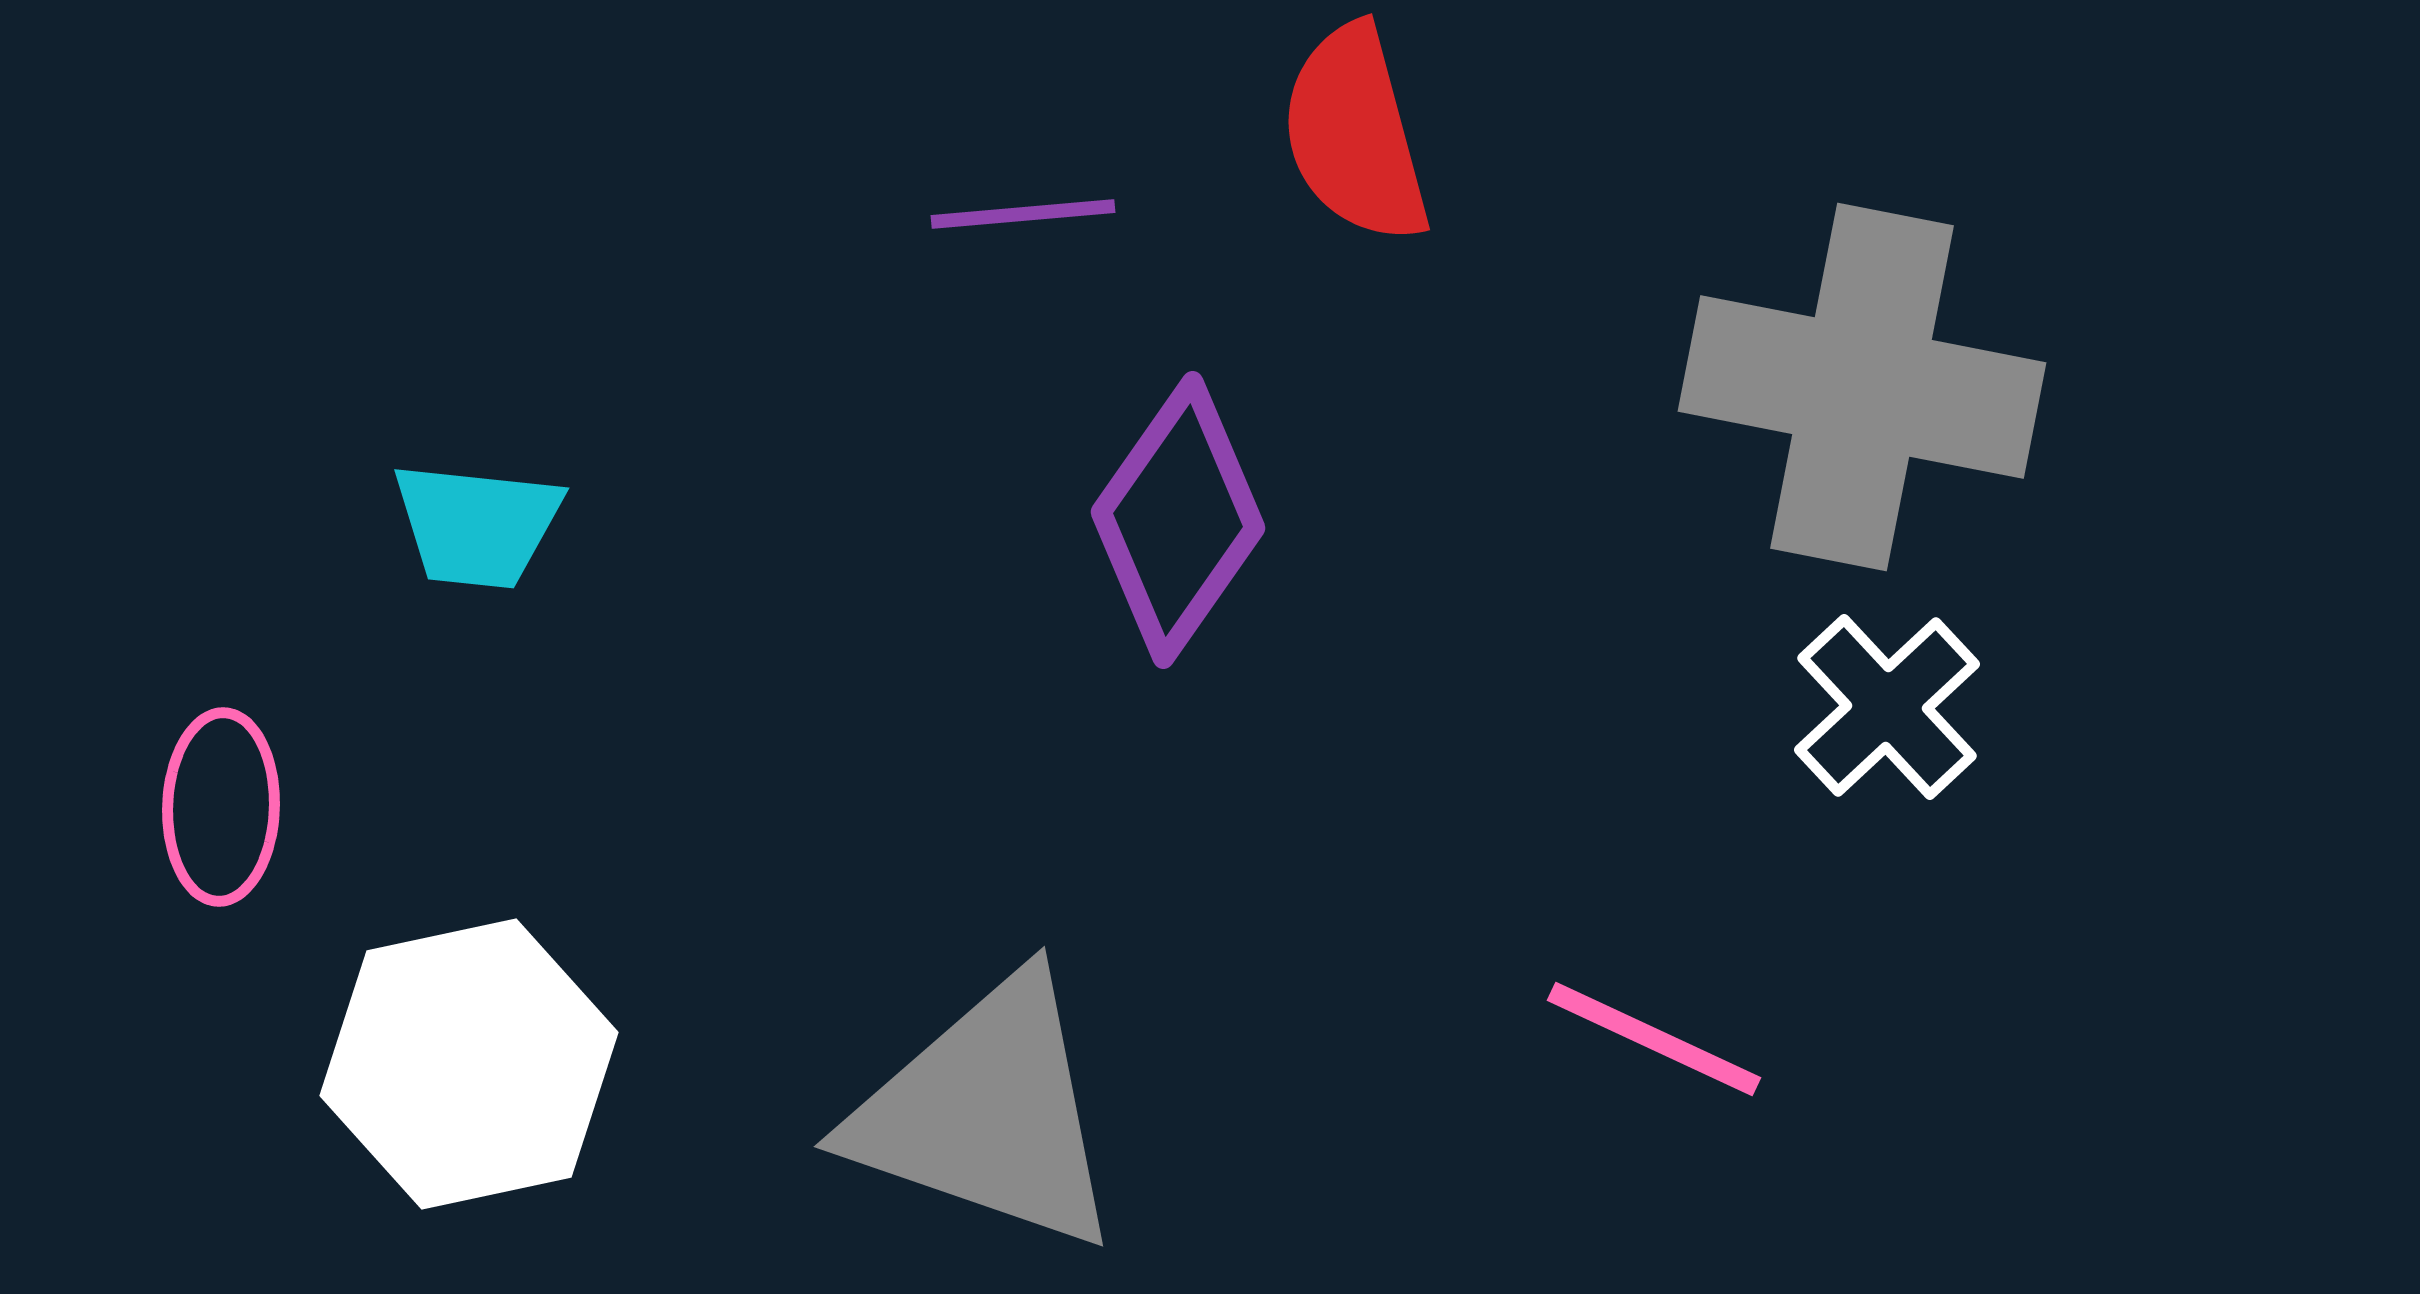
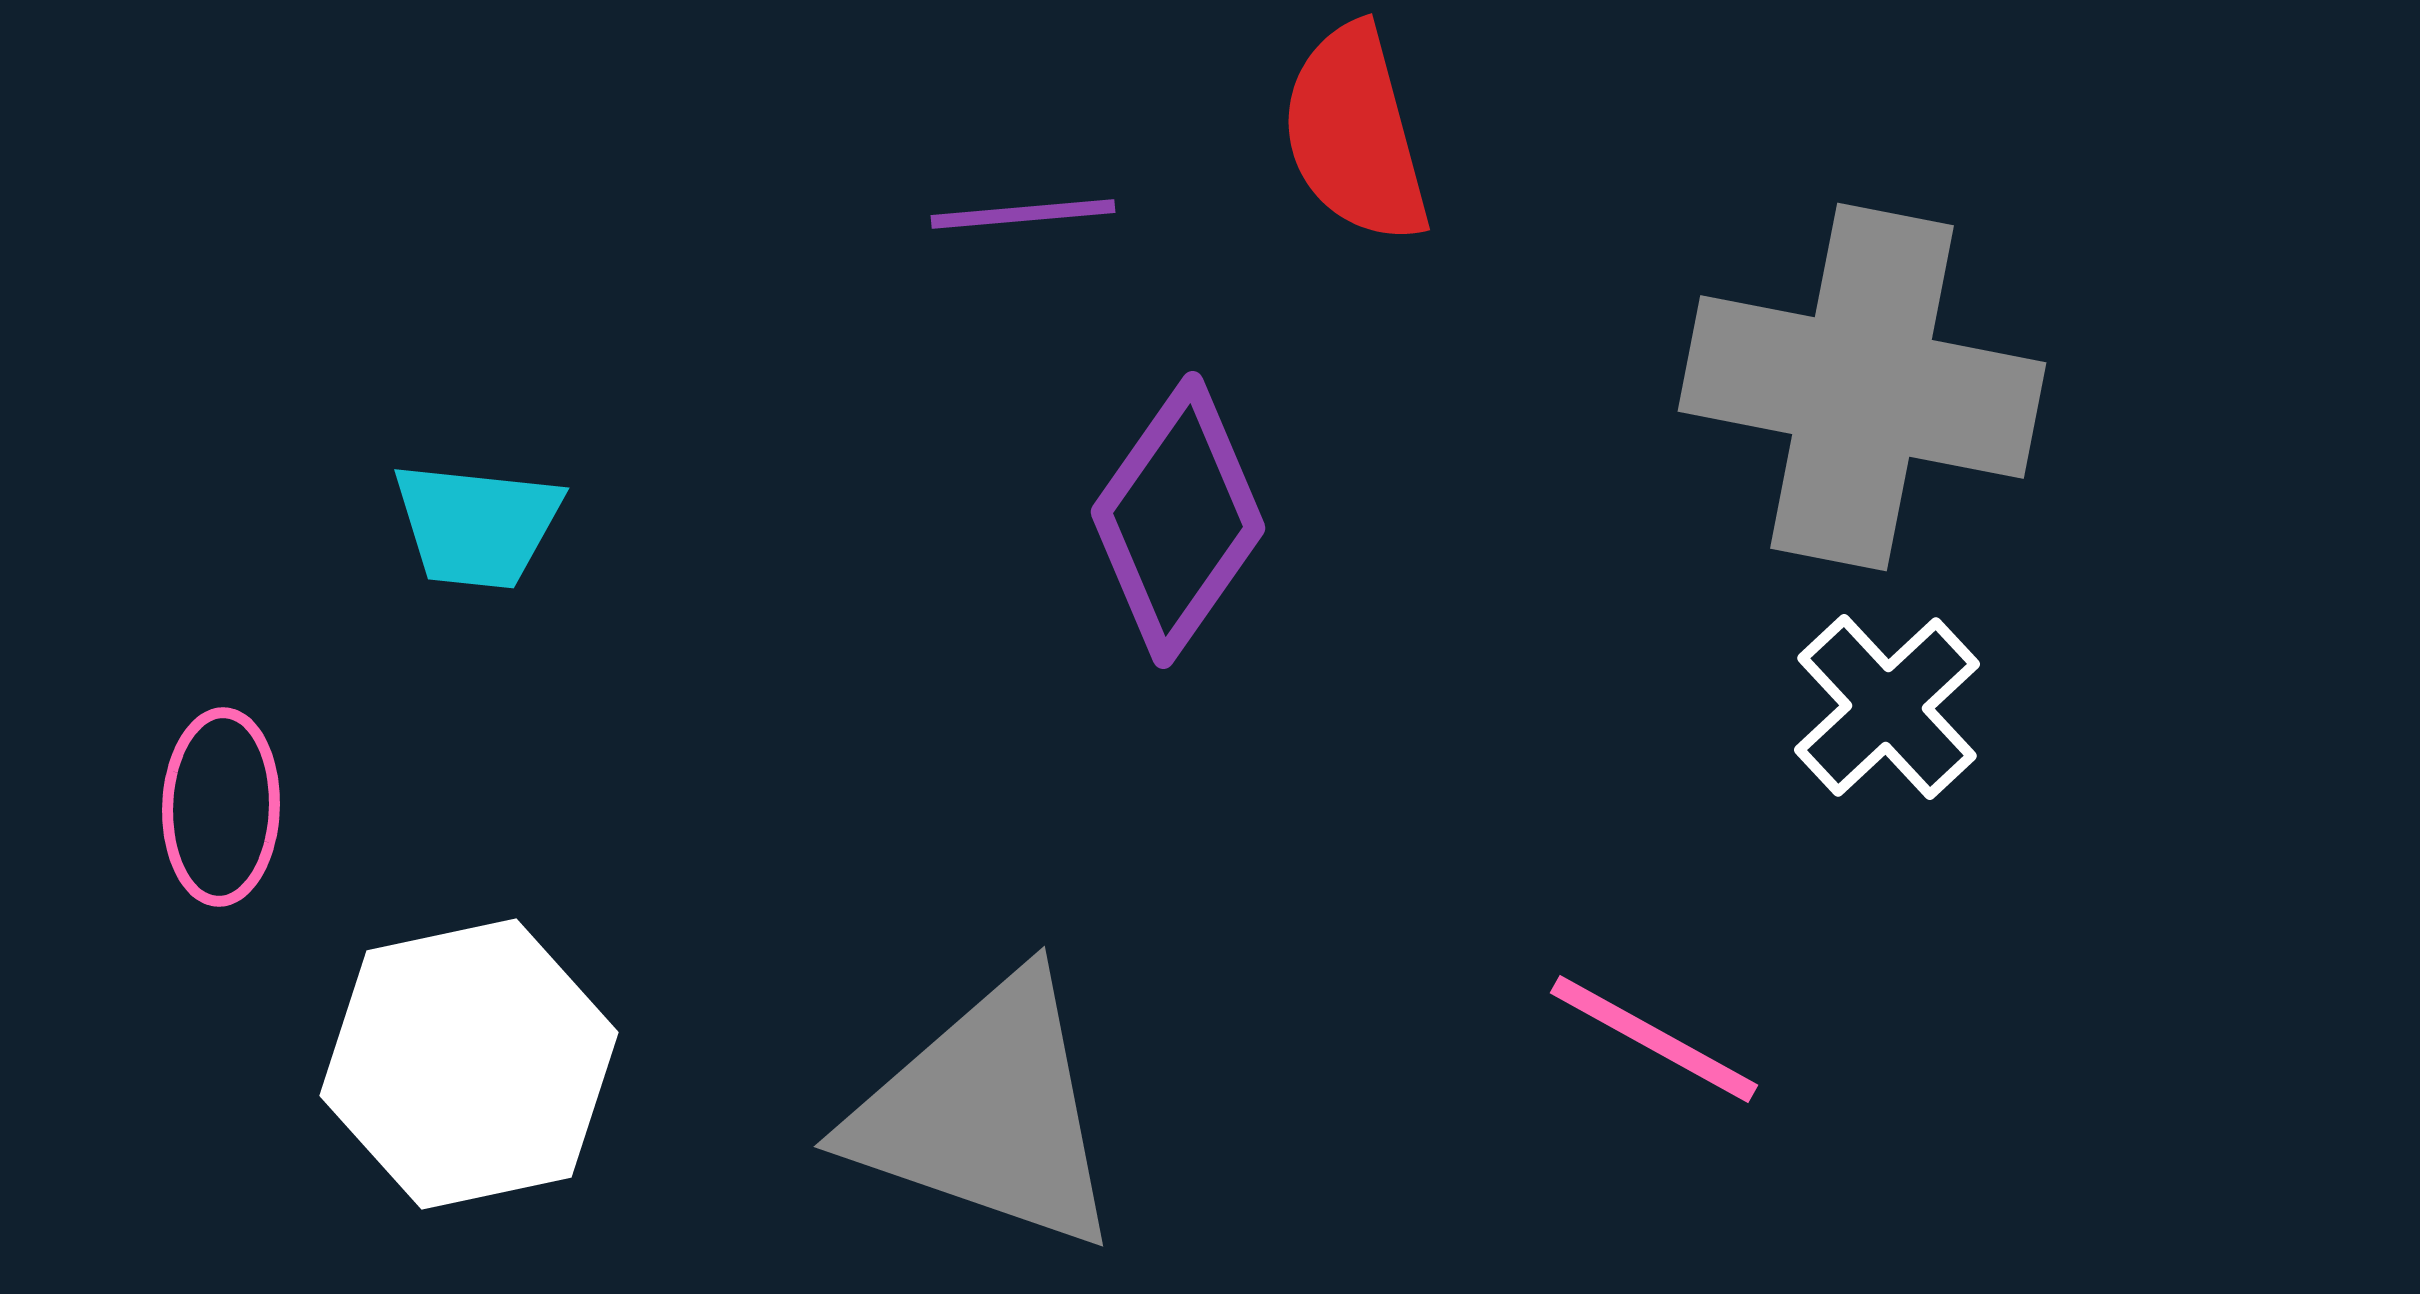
pink line: rotated 4 degrees clockwise
